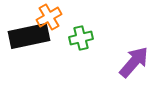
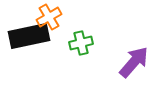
green cross: moved 5 px down
